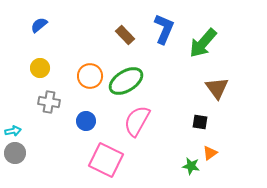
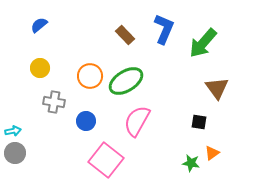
gray cross: moved 5 px right
black square: moved 1 px left
orange triangle: moved 2 px right
pink square: rotated 12 degrees clockwise
green star: moved 3 px up
